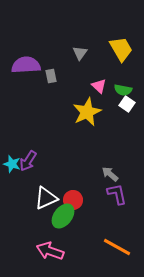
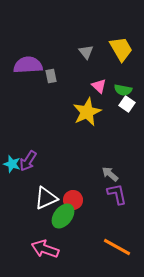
gray triangle: moved 6 px right, 1 px up; rotated 14 degrees counterclockwise
purple semicircle: moved 2 px right
pink arrow: moved 5 px left, 2 px up
